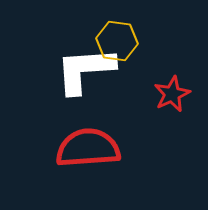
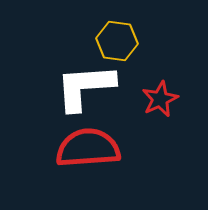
white L-shape: moved 17 px down
red star: moved 12 px left, 5 px down
